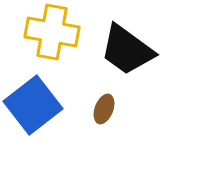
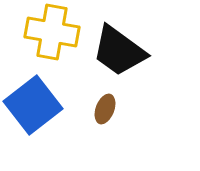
black trapezoid: moved 8 px left, 1 px down
brown ellipse: moved 1 px right
